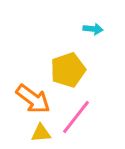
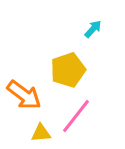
cyan arrow: rotated 54 degrees counterclockwise
orange arrow: moved 9 px left, 4 px up
pink line: moved 1 px up
